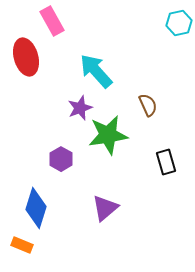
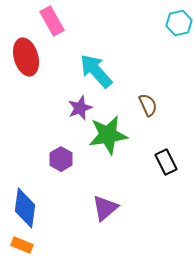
black rectangle: rotated 10 degrees counterclockwise
blue diamond: moved 11 px left; rotated 9 degrees counterclockwise
